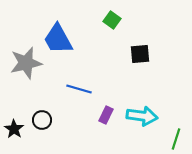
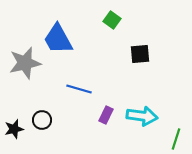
gray star: moved 1 px left
black star: rotated 24 degrees clockwise
